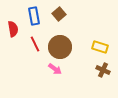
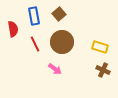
brown circle: moved 2 px right, 5 px up
